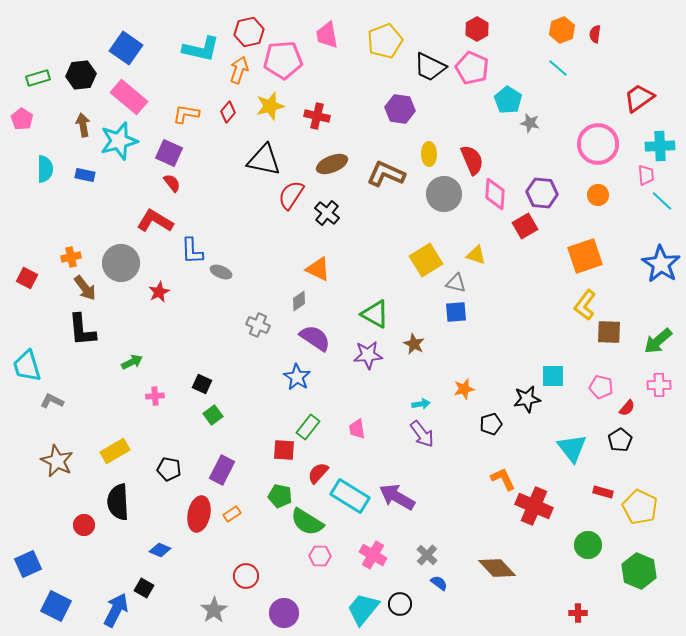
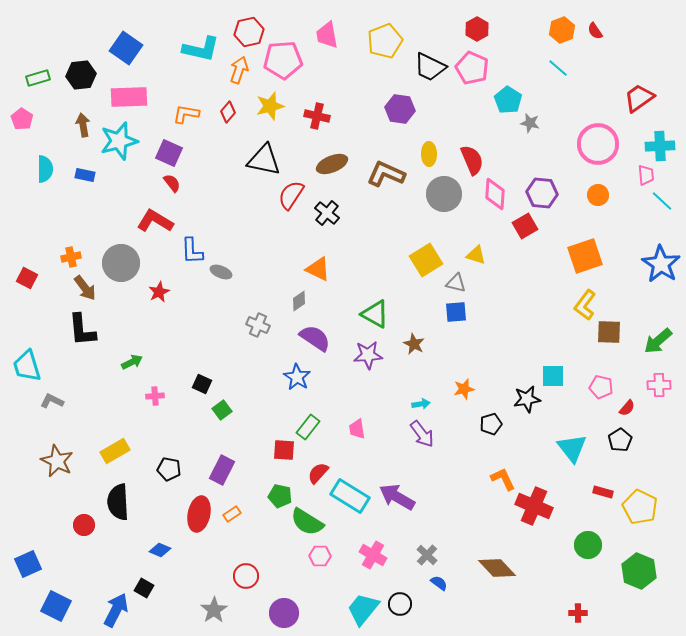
red semicircle at (595, 34): moved 3 px up; rotated 42 degrees counterclockwise
pink rectangle at (129, 97): rotated 42 degrees counterclockwise
green square at (213, 415): moved 9 px right, 5 px up
